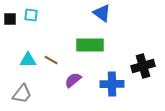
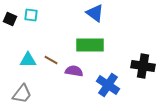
blue triangle: moved 7 px left
black square: rotated 24 degrees clockwise
black cross: rotated 25 degrees clockwise
purple semicircle: moved 1 px right, 9 px up; rotated 48 degrees clockwise
blue cross: moved 4 px left, 1 px down; rotated 35 degrees clockwise
